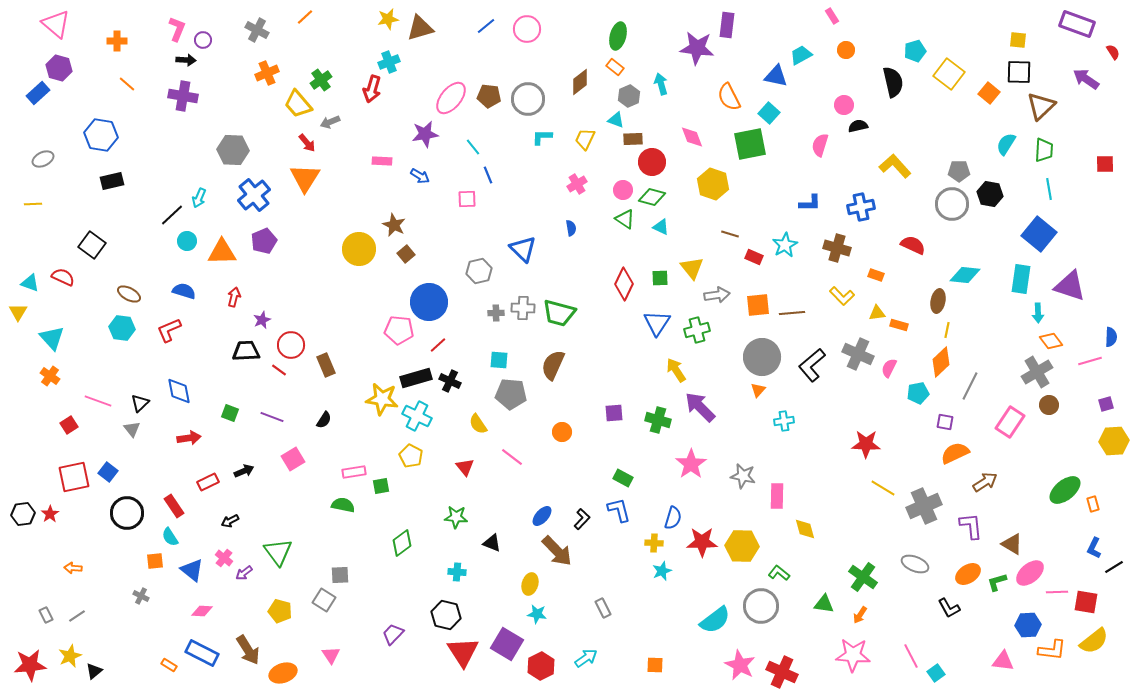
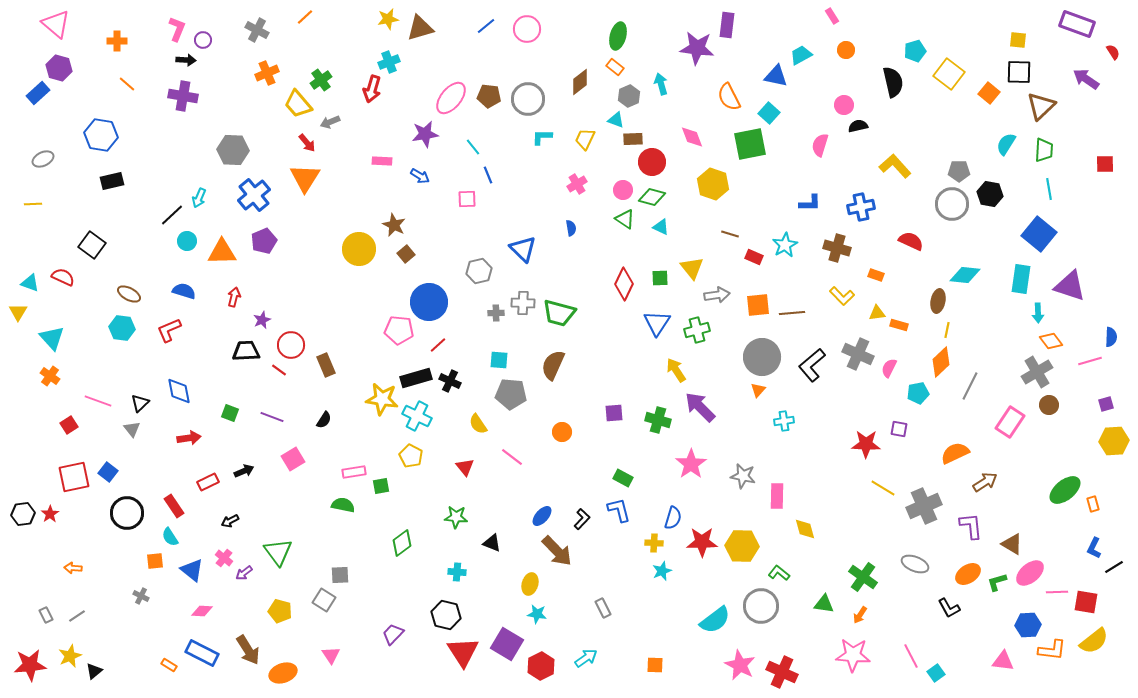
red semicircle at (913, 245): moved 2 px left, 4 px up
gray cross at (523, 308): moved 5 px up
purple square at (945, 422): moved 46 px left, 7 px down
